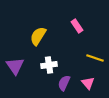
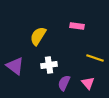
pink rectangle: rotated 48 degrees counterclockwise
purple triangle: rotated 18 degrees counterclockwise
